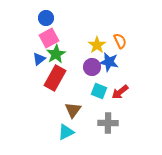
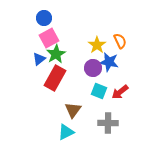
blue circle: moved 2 px left
purple circle: moved 1 px right, 1 px down
